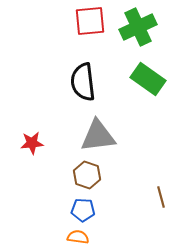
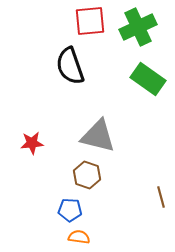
black semicircle: moved 13 px left, 16 px up; rotated 12 degrees counterclockwise
gray triangle: rotated 21 degrees clockwise
blue pentagon: moved 13 px left
orange semicircle: moved 1 px right
